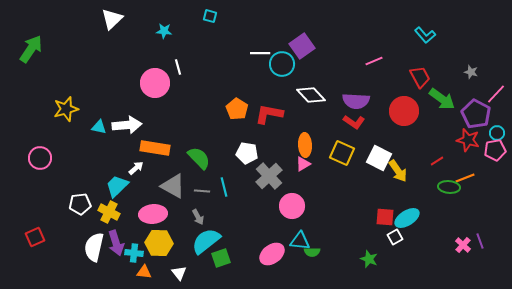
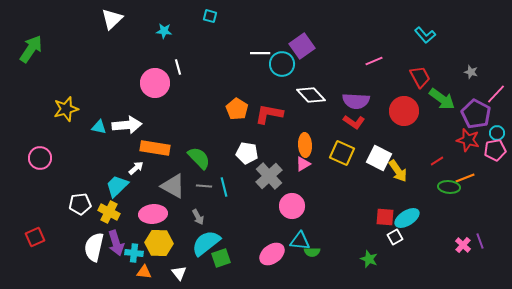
gray line at (202, 191): moved 2 px right, 5 px up
cyan semicircle at (206, 241): moved 2 px down
